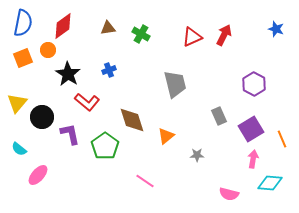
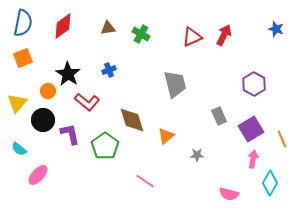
orange circle: moved 41 px down
black circle: moved 1 px right, 3 px down
cyan diamond: rotated 65 degrees counterclockwise
